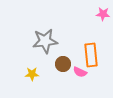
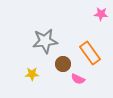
pink star: moved 2 px left
orange rectangle: moved 1 px left, 2 px up; rotated 30 degrees counterclockwise
pink semicircle: moved 2 px left, 7 px down
